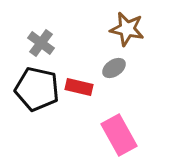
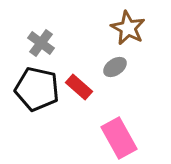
brown star: moved 1 px right, 1 px up; rotated 16 degrees clockwise
gray ellipse: moved 1 px right, 1 px up
red rectangle: rotated 28 degrees clockwise
pink rectangle: moved 3 px down
